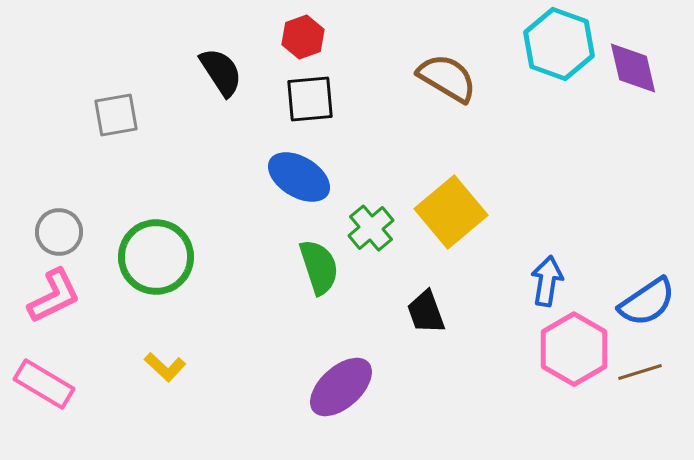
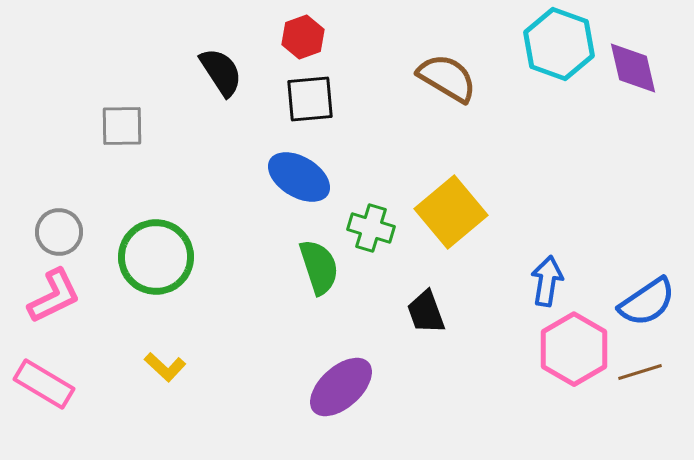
gray square: moved 6 px right, 11 px down; rotated 9 degrees clockwise
green cross: rotated 33 degrees counterclockwise
